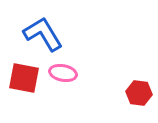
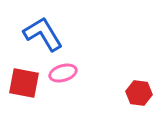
pink ellipse: rotated 28 degrees counterclockwise
red square: moved 5 px down
